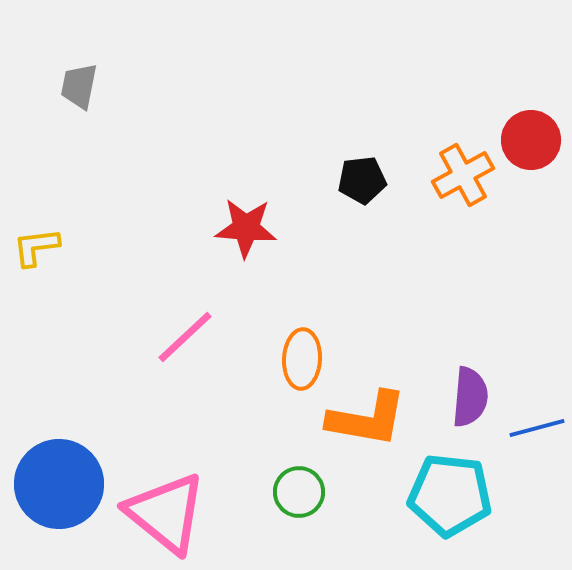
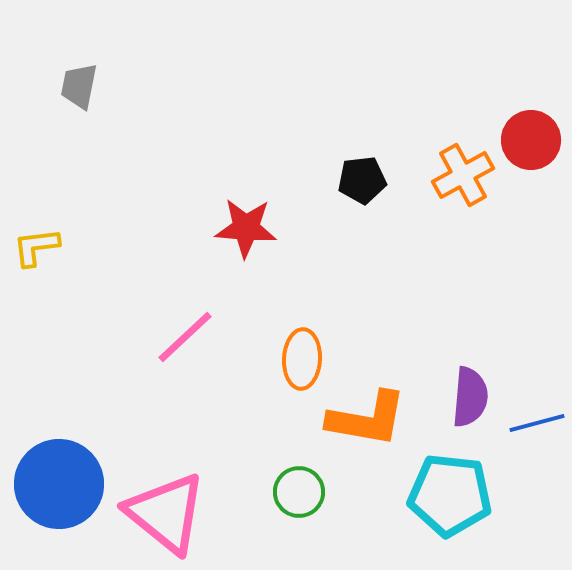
blue line: moved 5 px up
